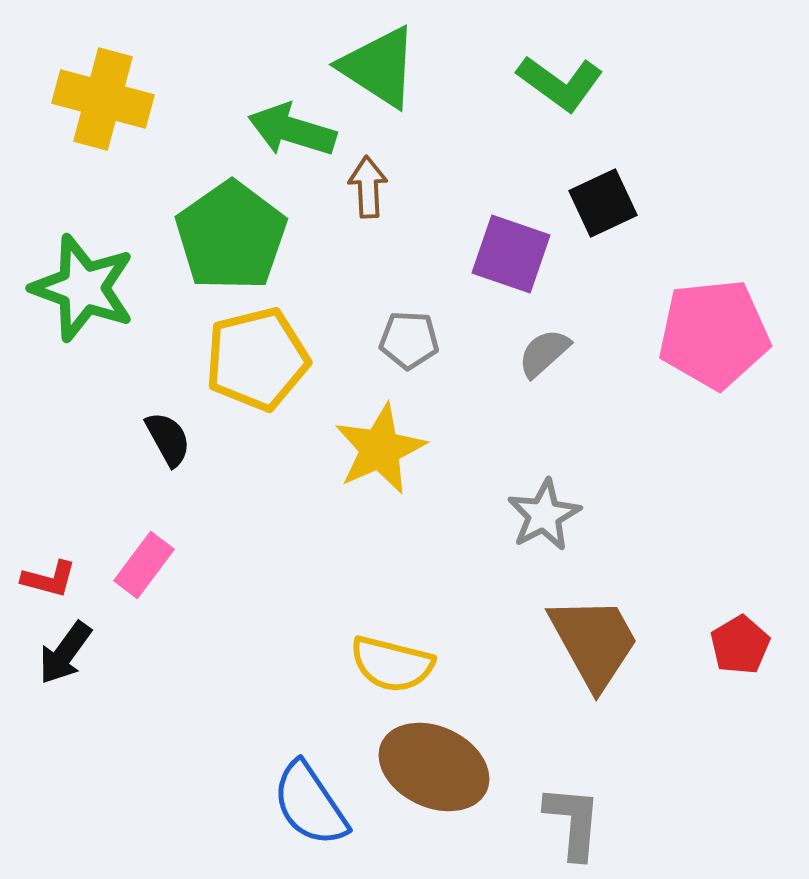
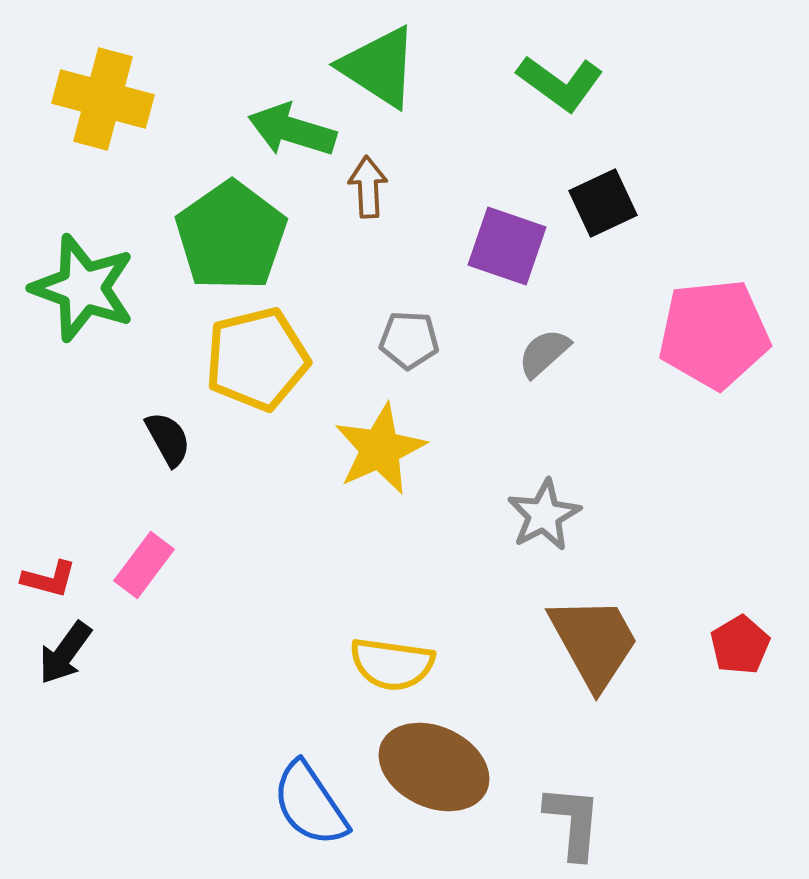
purple square: moved 4 px left, 8 px up
yellow semicircle: rotated 6 degrees counterclockwise
